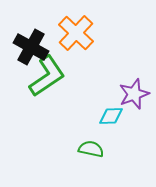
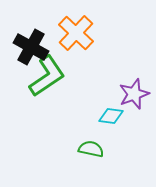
cyan diamond: rotated 10 degrees clockwise
